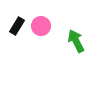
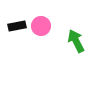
black rectangle: rotated 48 degrees clockwise
